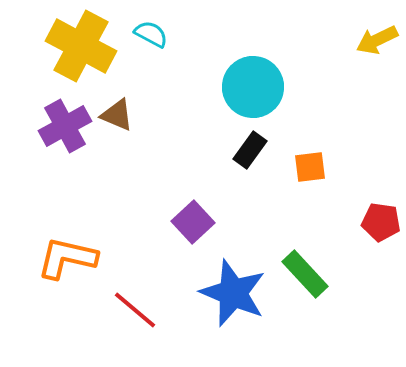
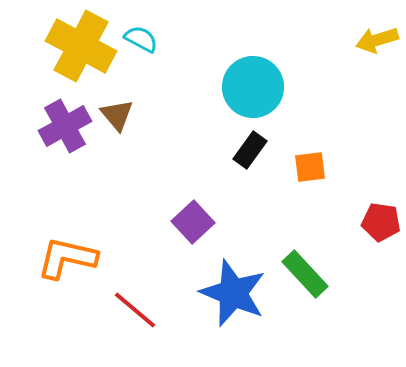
cyan semicircle: moved 10 px left, 5 px down
yellow arrow: rotated 9 degrees clockwise
brown triangle: rotated 27 degrees clockwise
